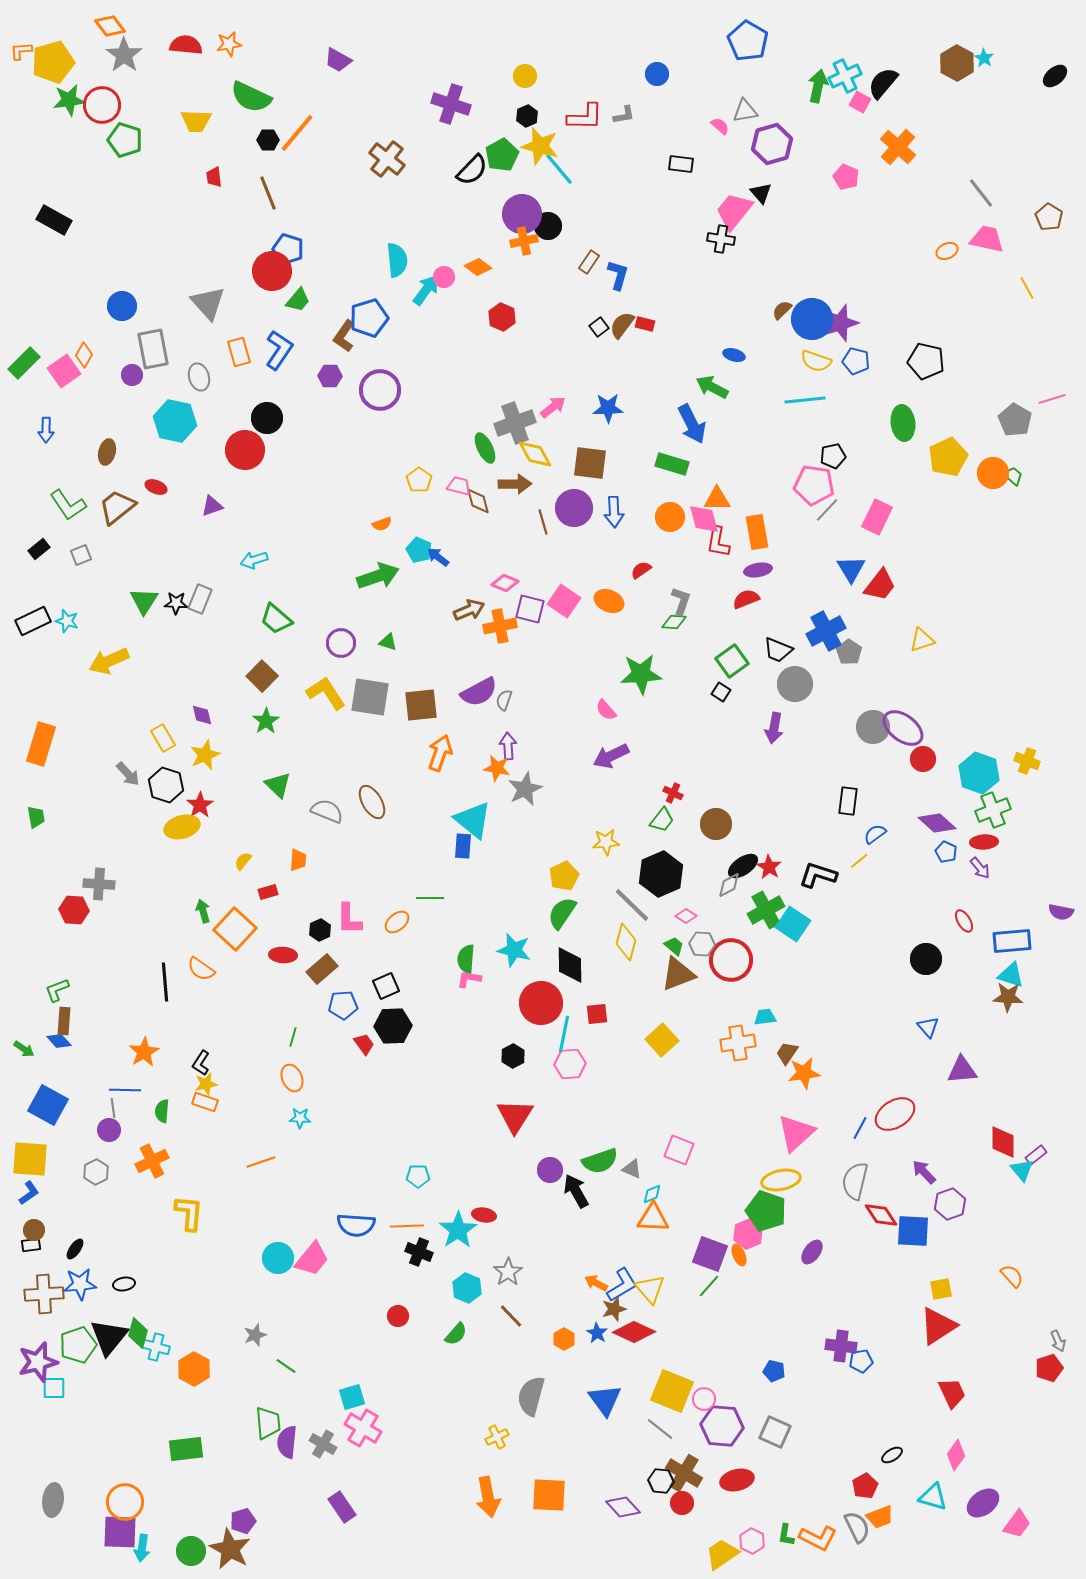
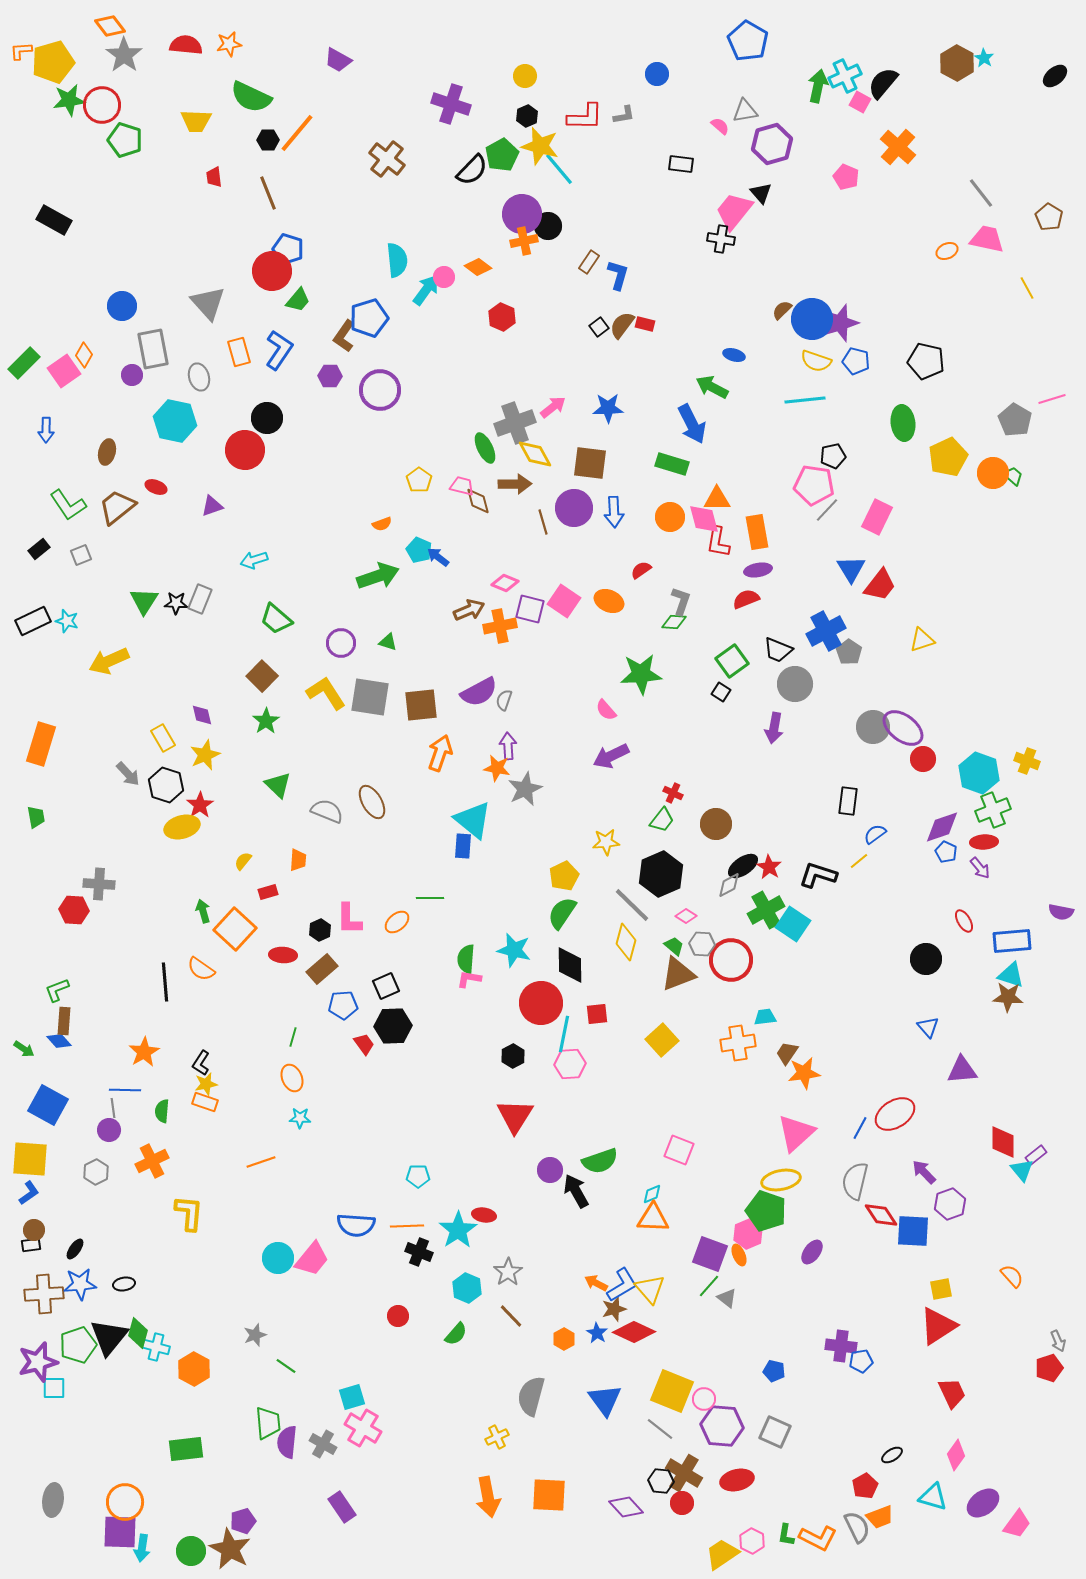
pink trapezoid at (459, 486): moved 3 px right
purple diamond at (937, 823): moved 5 px right, 4 px down; rotated 60 degrees counterclockwise
gray triangle at (632, 1169): moved 95 px right, 129 px down; rotated 15 degrees clockwise
purple diamond at (623, 1507): moved 3 px right
